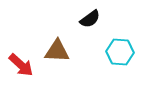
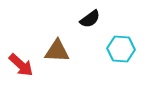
cyan hexagon: moved 1 px right, 3 px up
